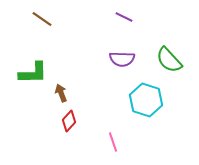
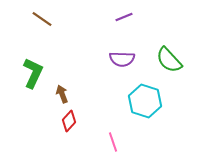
purple line: rotated 48 degrees counterclockwise
green L-shape: rotated 64 degrees counterclockwise
brown arrow: moved 1 px right, 1 px down
cyan hexagon: moved 1 px left, 1 px down
